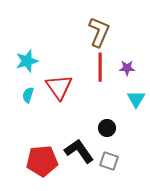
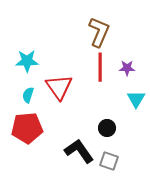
cyan star: rotated 15 degrees clockwise
red pentagon: moved 15 px left, 33 px up
